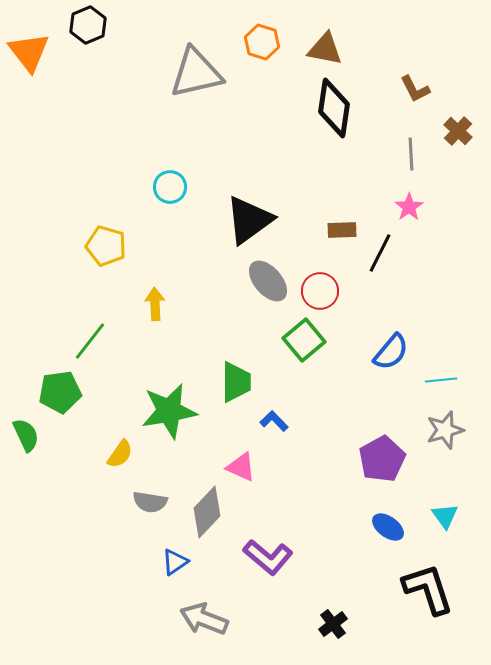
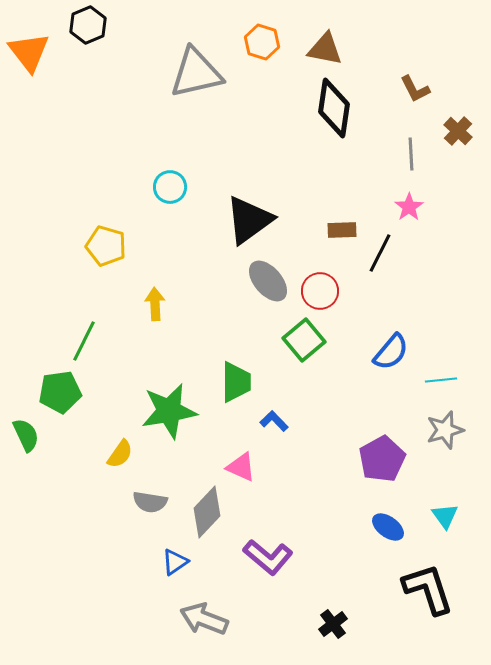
green line: moved 6 px left; rotated 12 degrees counterclockwise
